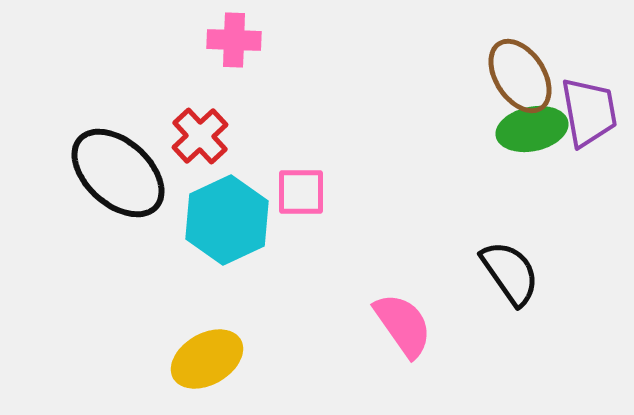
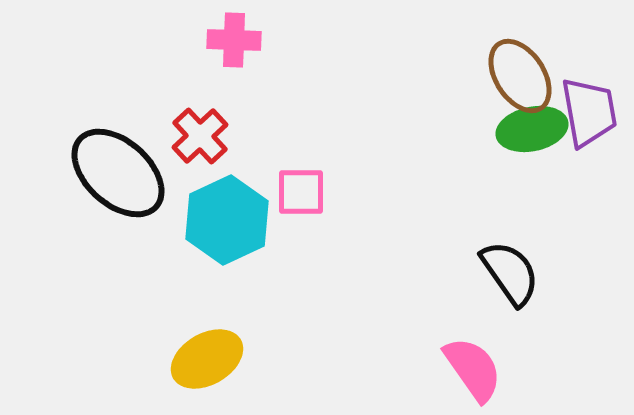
pink semicircle: moved 70 px right, 44 px down
